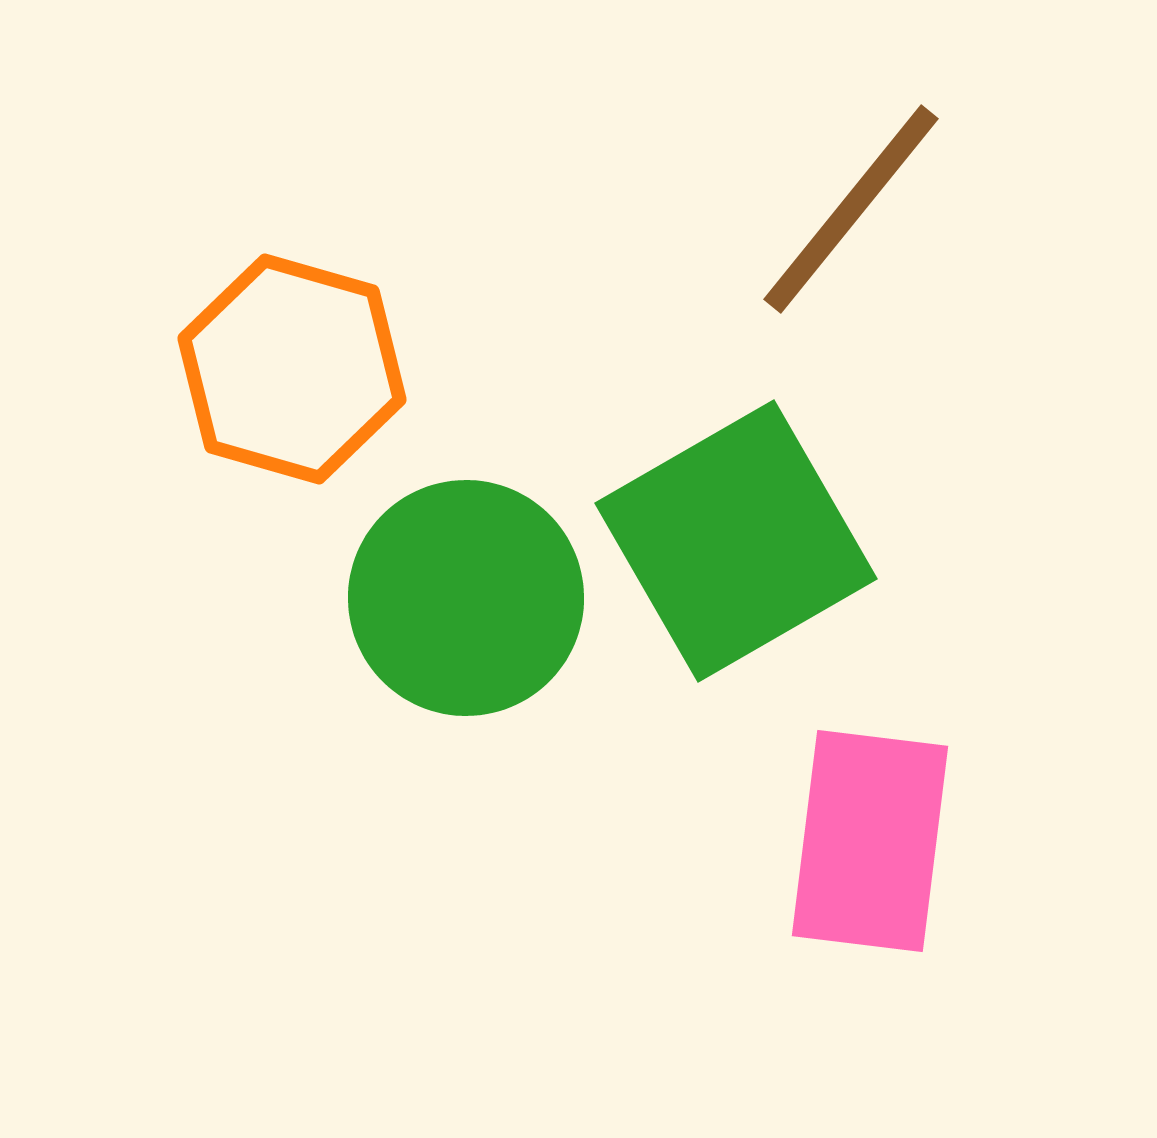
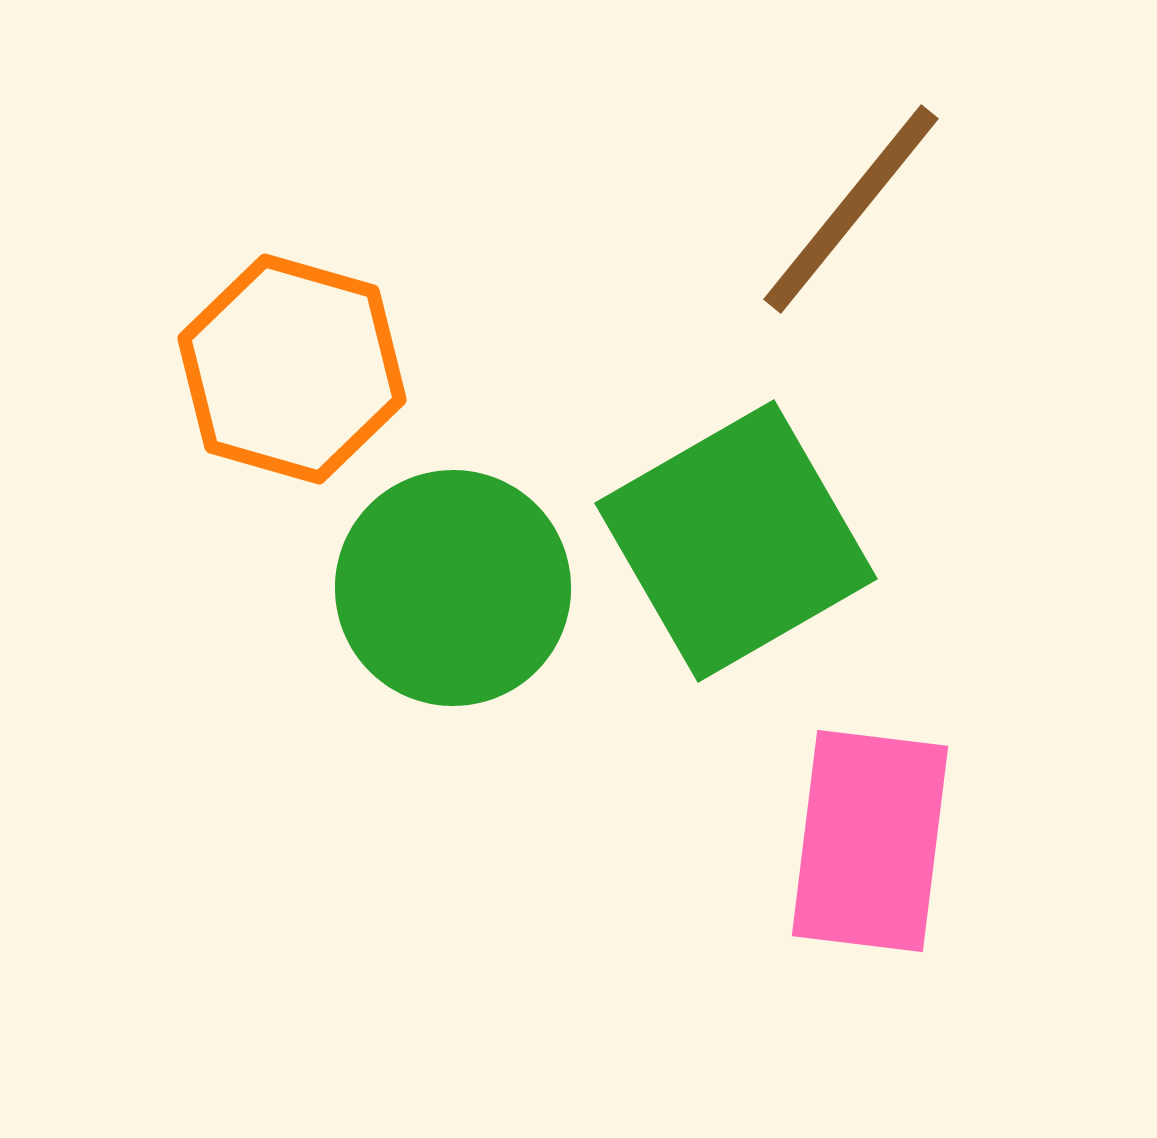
green circle: moved 13 px left, 10 px up
